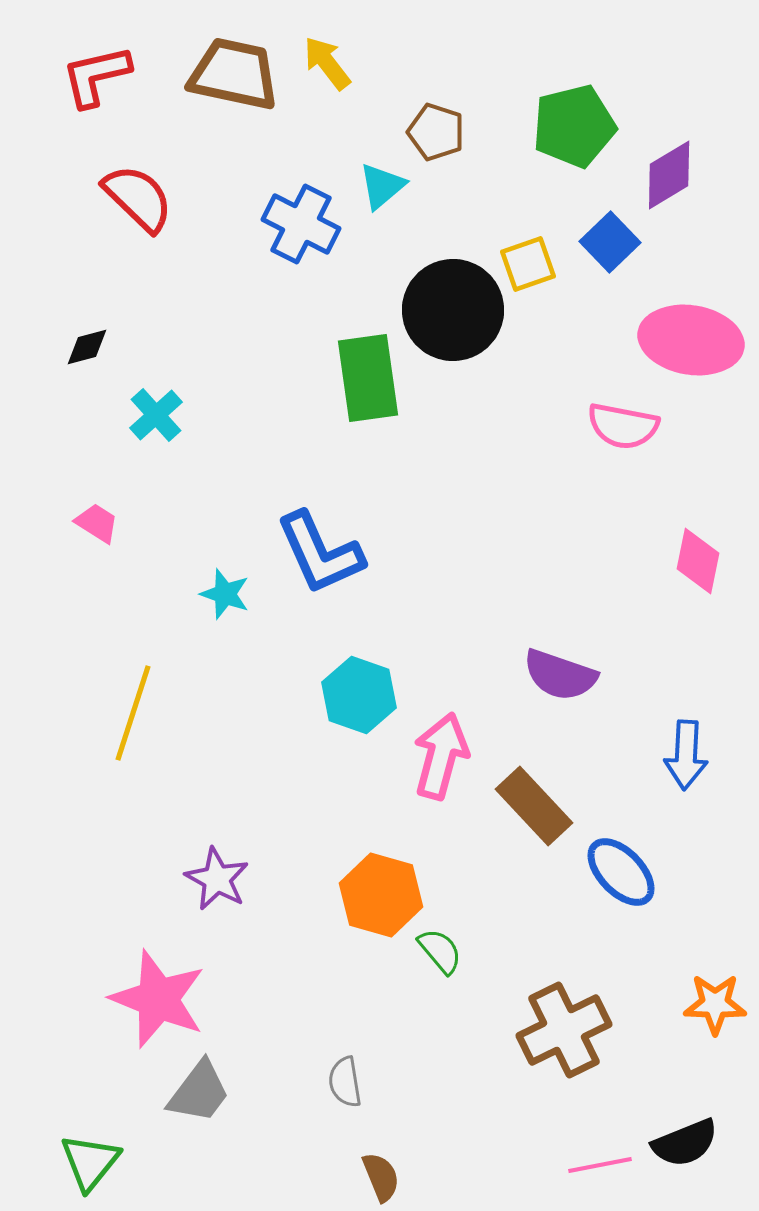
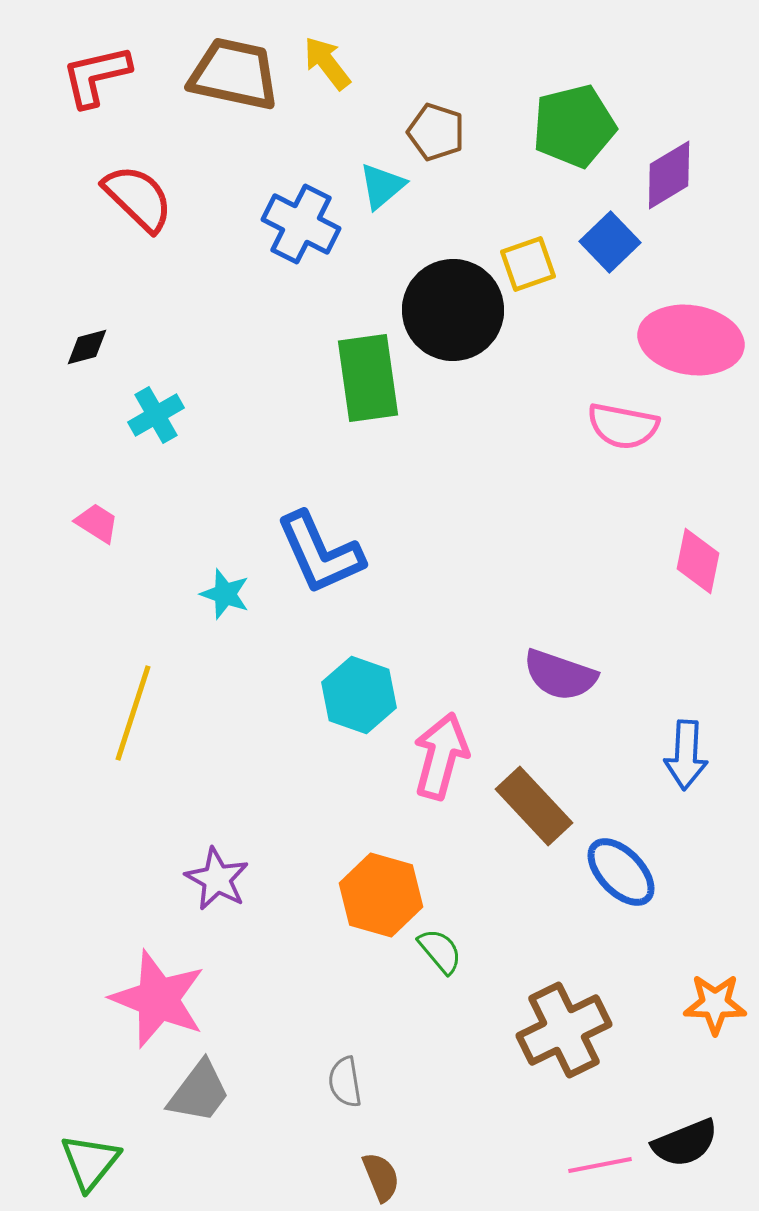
cyan cross: rotated 12 degrees clockwise
